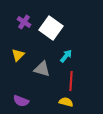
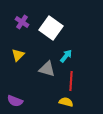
purple cross: moved 2 px left
gray triangle: moved 5 px right
purple semicircle: moved 6 px left
